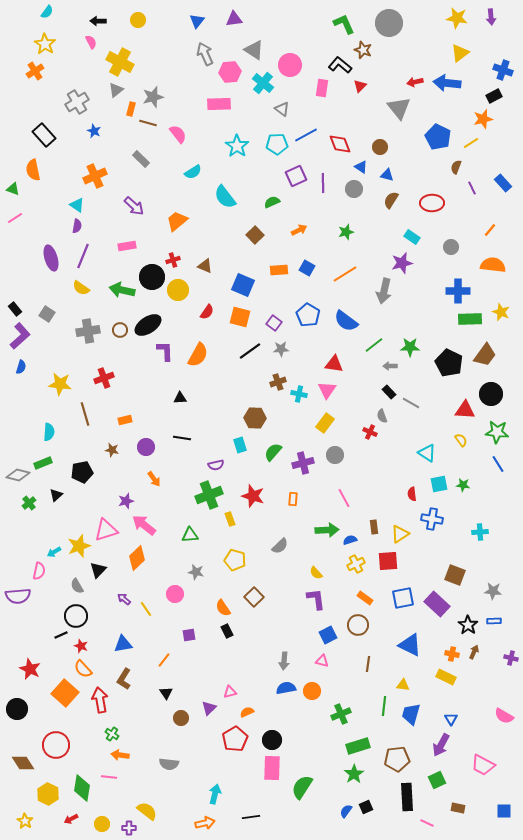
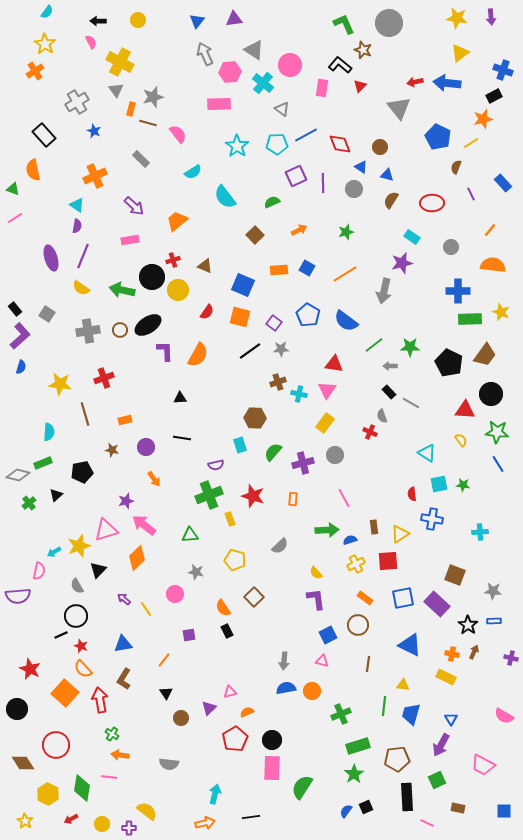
gray triangle at (116, 90): rotated 28 degrees counterclockwise
purple line at (472, 188): moved 1 px left, 6 px down
pink rectangle at (127, 246): moved 3 px right, 6 px up
